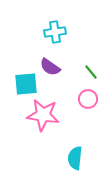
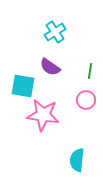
cyan cross: rotated 25 degrees counterclockwise
green line: moved 1 px left, 1 px up; rotated 49 degrees clockwise
cyan square: moved 3 px left, 2 px down; rotated 15 degrees clockwise
pink circle: moved 2 px left, 1 px down
cyan semicircle: moved 2 px right, 2 px down
